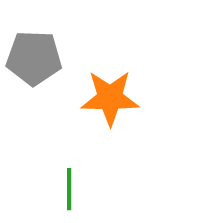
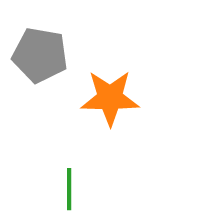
gray pentagon: moved 6 px right, 3 px up; rotated 8 degrees clockwise
